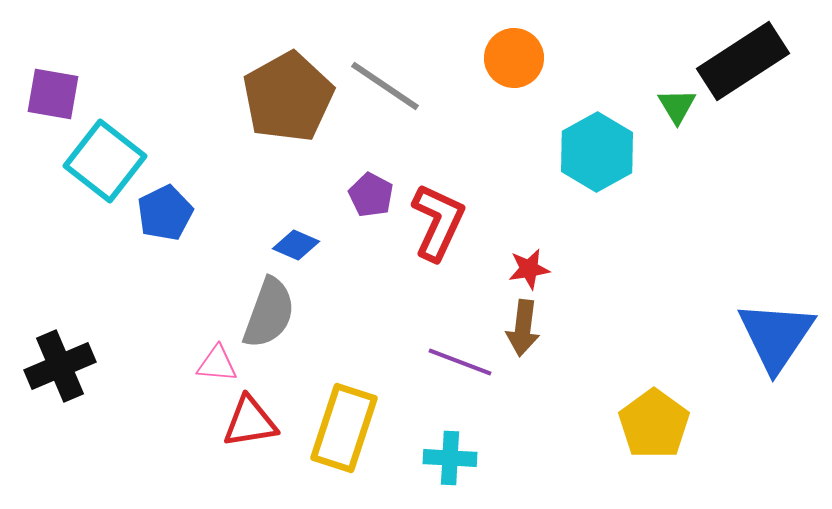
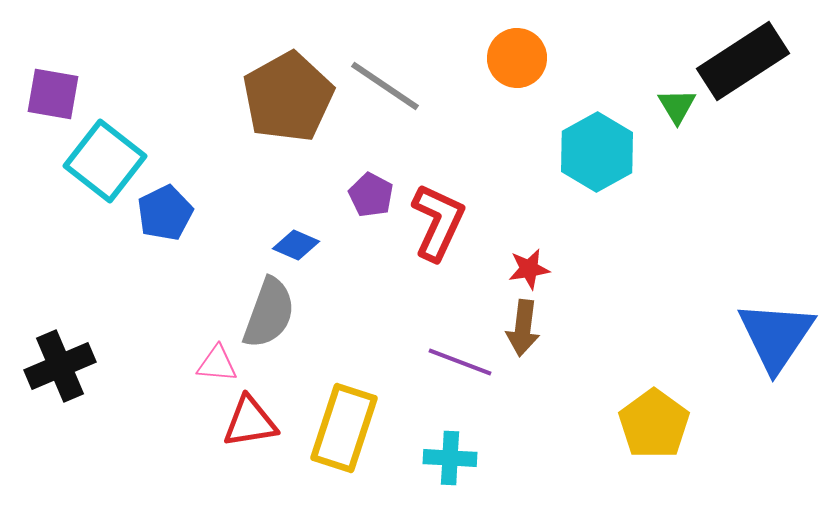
orange circle: moved 3 px right
